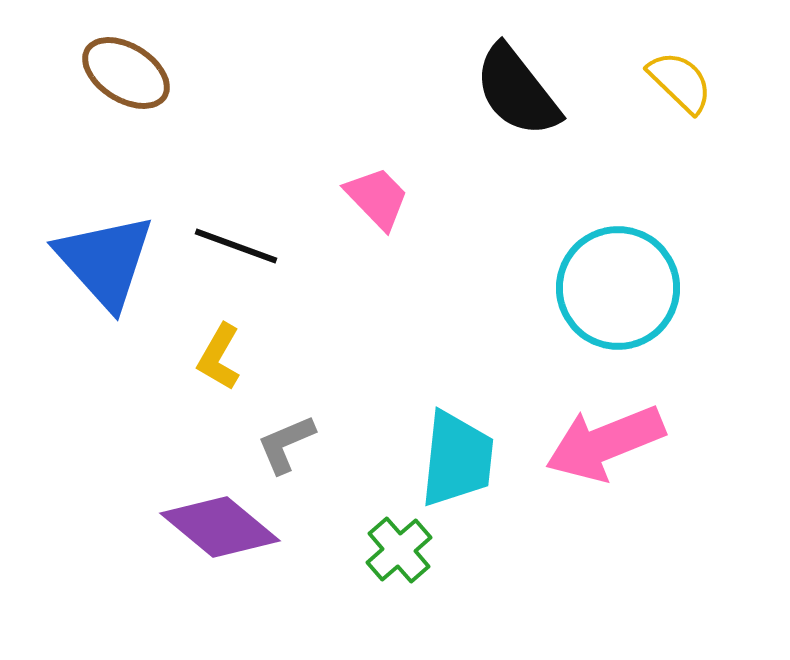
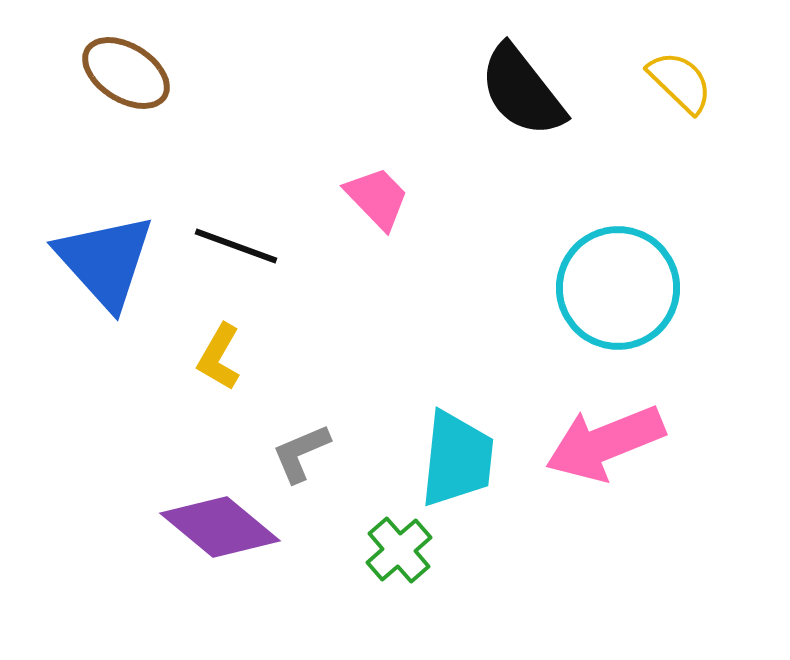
black semicircle: moved 5 px right
gray L-shape: moved 15 px right, 9 px down
